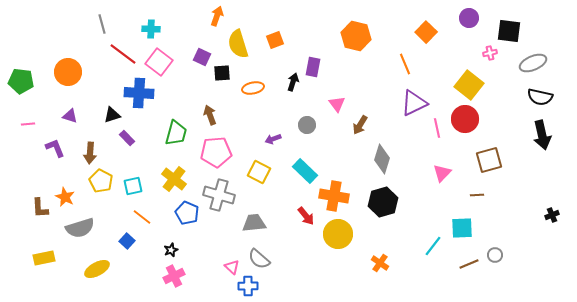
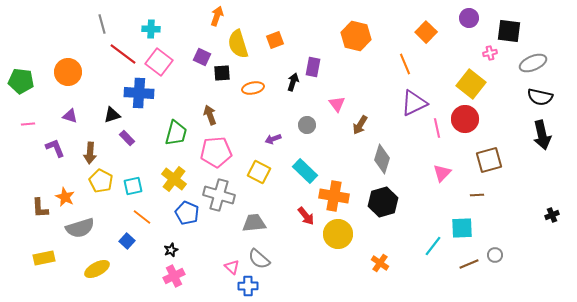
yellow square at (469, 85): moved 2 px right, 1 px up
